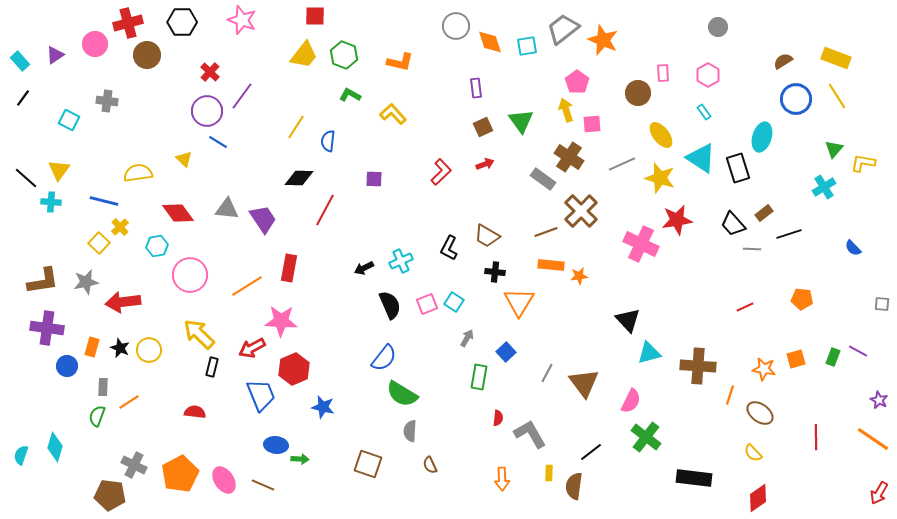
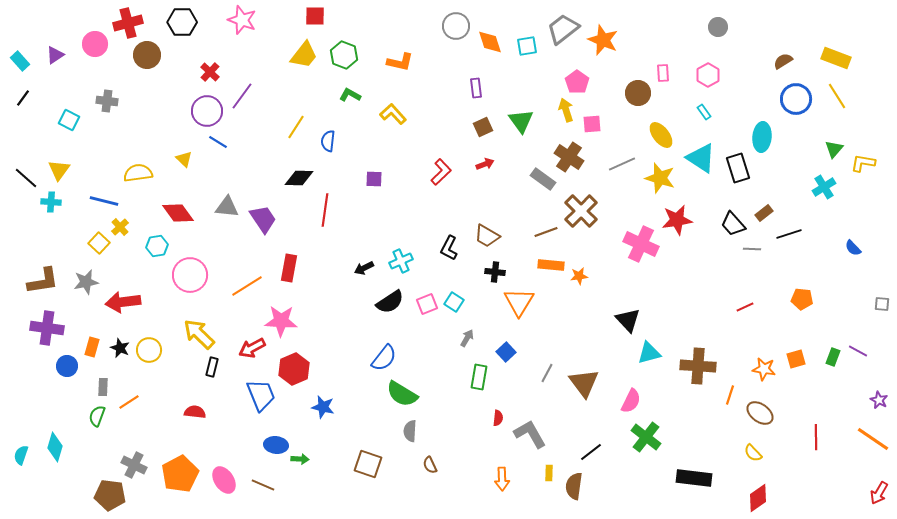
cyan ellipse at (762, 137): rotated 12 degrees counterclockwise
gray triangle at (227, 209): moved 2 px up
red line at (325, 210): rotated 20 degrees counterclockwise
black semicircle at (390, 305): moved 3 px up; rotated 80 degrees clockwise
